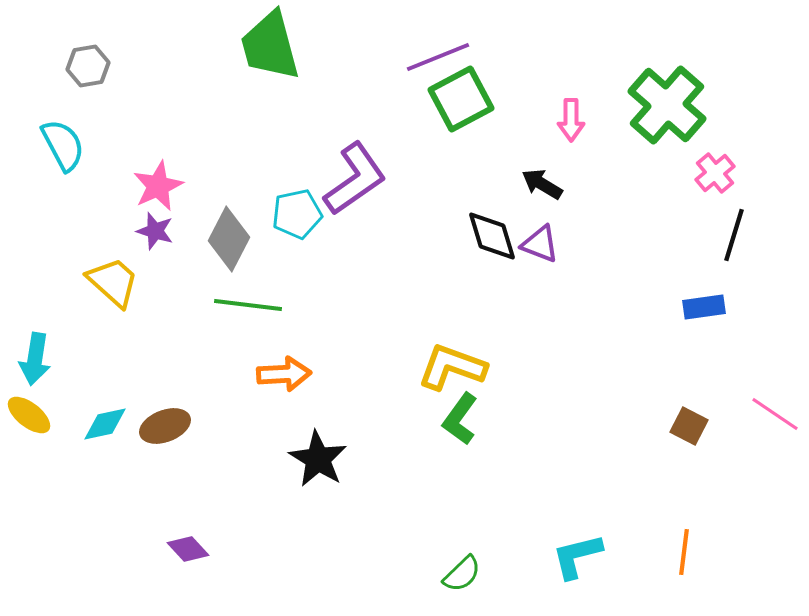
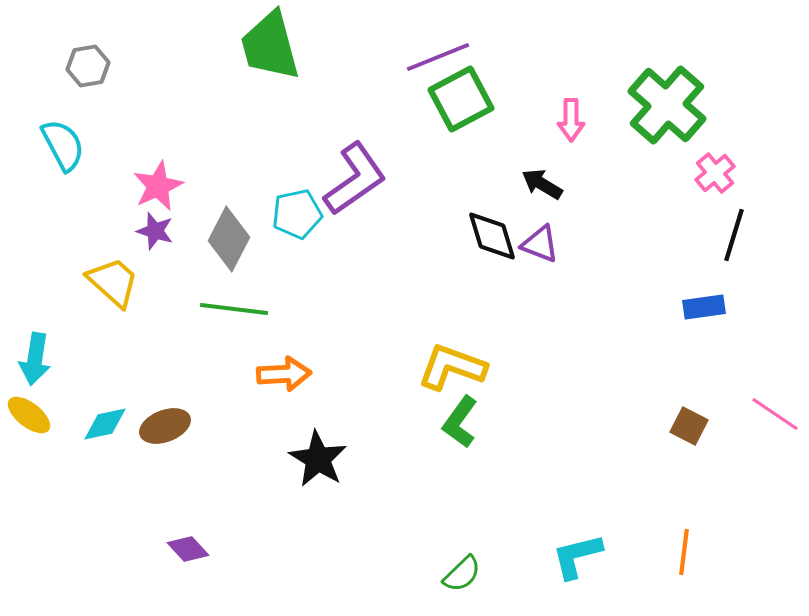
green line: moved 14 px left, 4 px down
green L-shape: moved 3 px down
